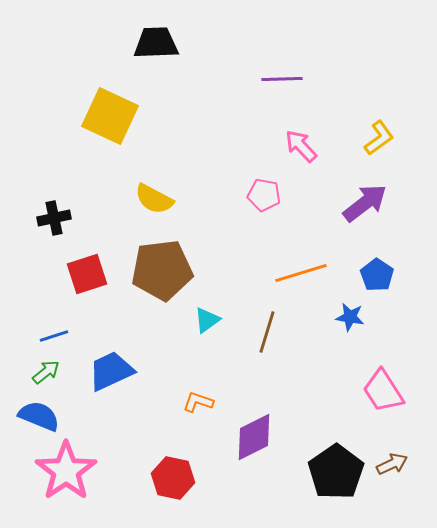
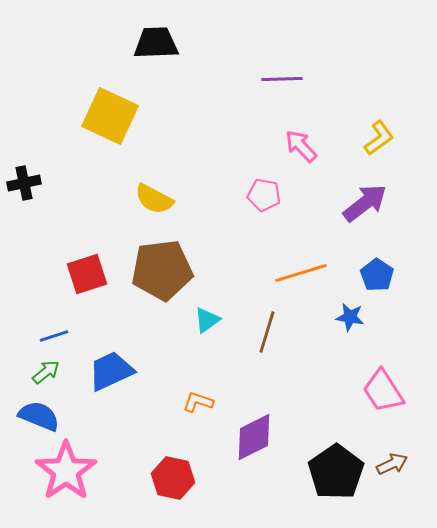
black cross: moved 30 px left, 35 px up
